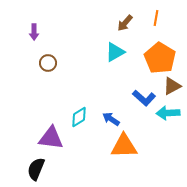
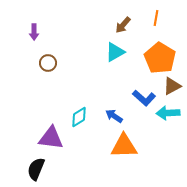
brown arrow: moved 2 px left, 2 px down
blue arrow: moved 3 px right, 3 px up
